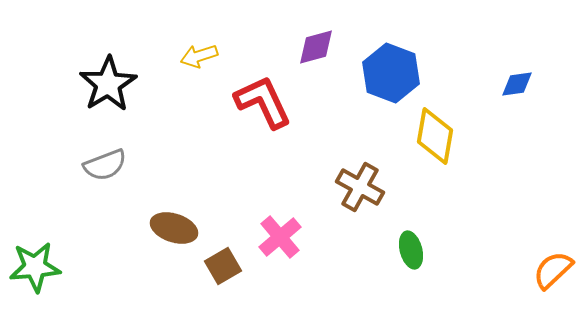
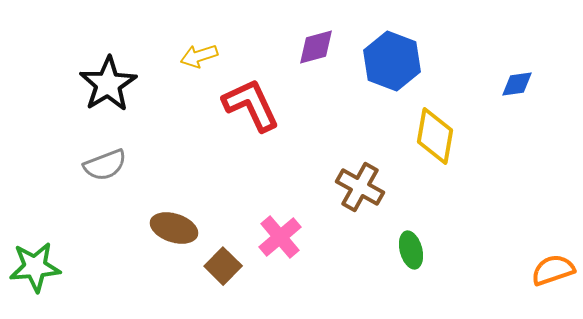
blue hexagon: moved 1 px right, 12 px up
red L-shape: moved 12 px left, 3 px down
brown square: rotated 15 degrees counterclockwise
orange semicircle: rotated 24 degrees clockwise
